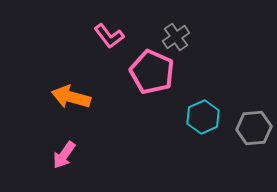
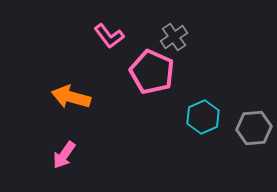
gray cross: moved 2 px left
